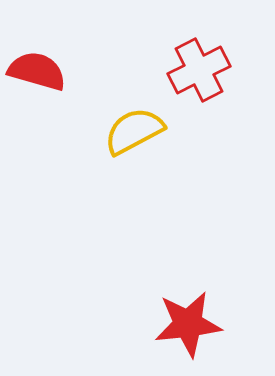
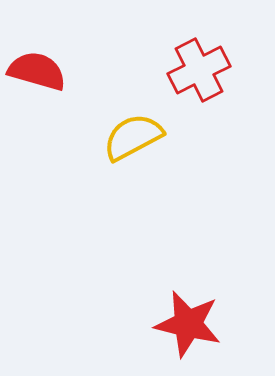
yellow semicircle: moved 1 px left, 6 px down
red star: rotated 20 degrees clockwise
